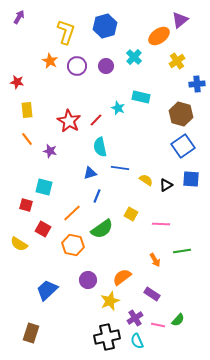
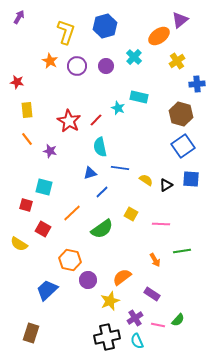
cyan rectangle at (141, 97): moved 2 px left
blue line at (97, 196): moved 5 px right, 4 px up; rotated 24 degrees clockwise
orange hexagon at (73, 245): moved 3 px left, 15 px down
